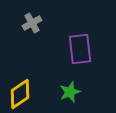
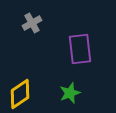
green star: moved 1 px down
